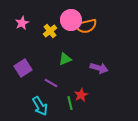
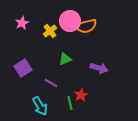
pink circle: moved 1 px left, 1 px down
